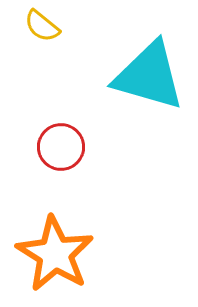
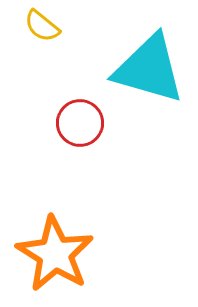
cyan triangle: moved 7 px up
red circle: moved 19 px right, 24 px up
